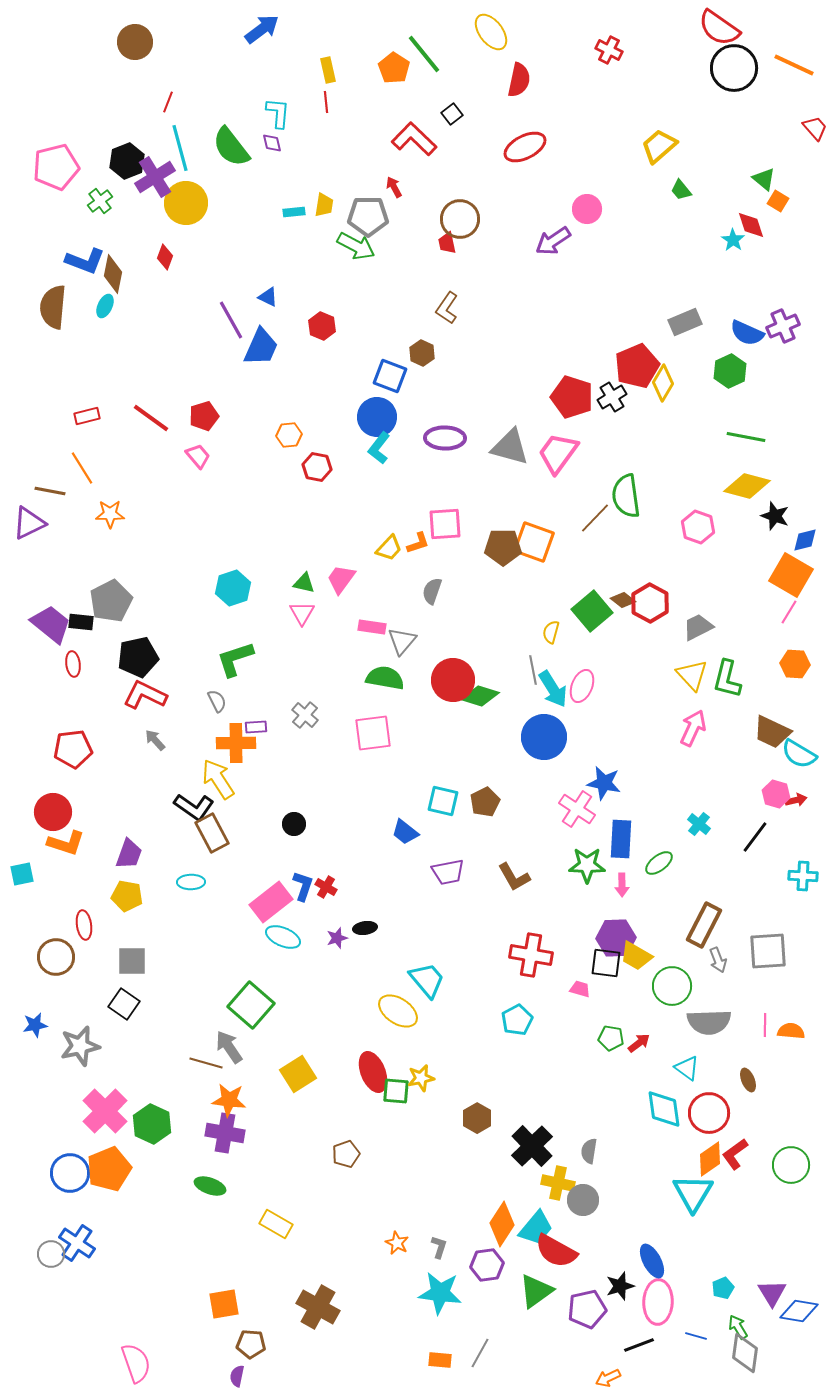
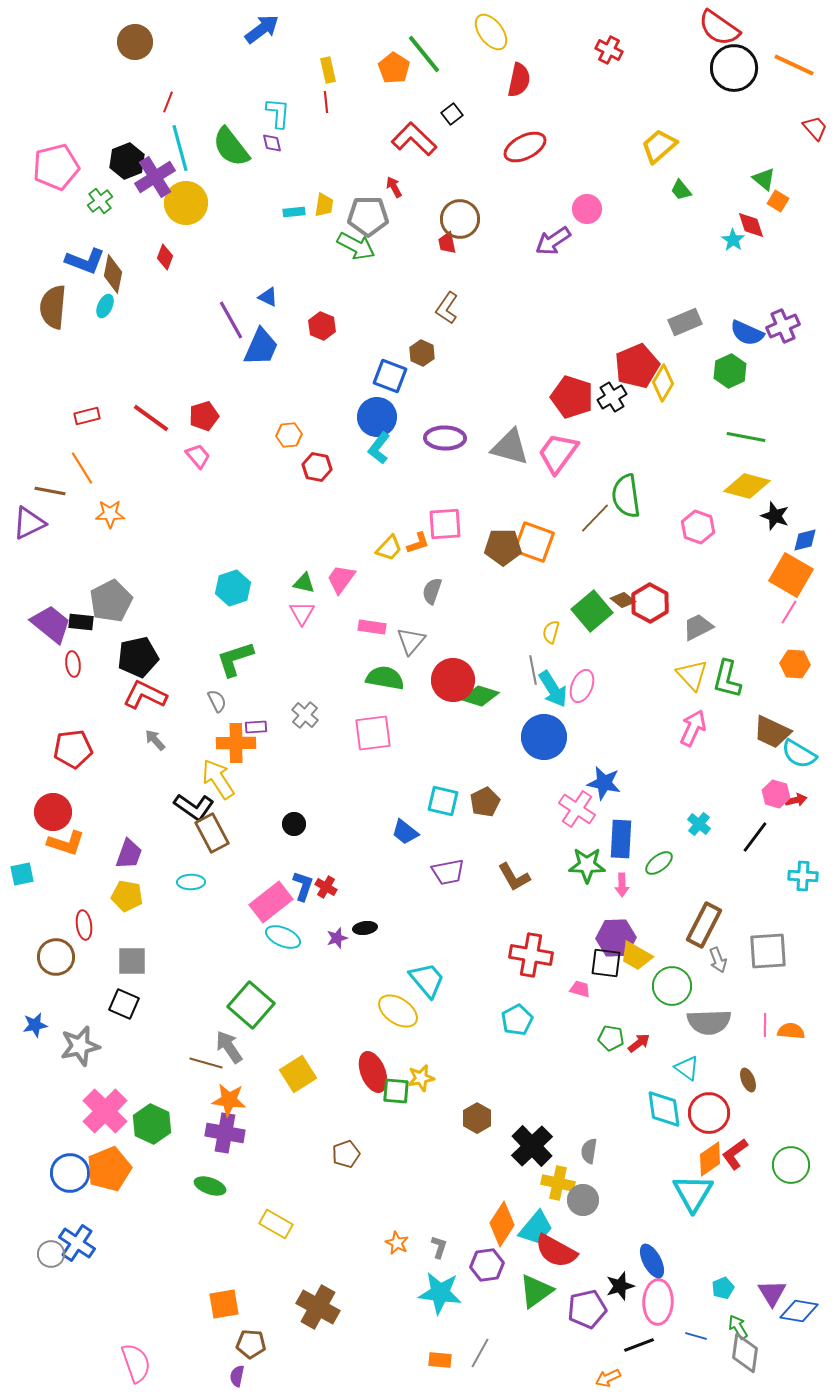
gray triangle at (402, 641): moved 9 px right
black square at (124, 1004): rotated 12 degrees counterclockwise
